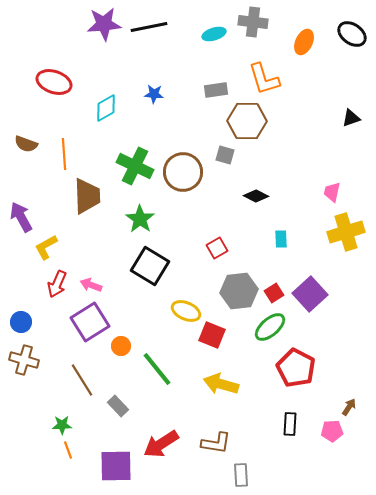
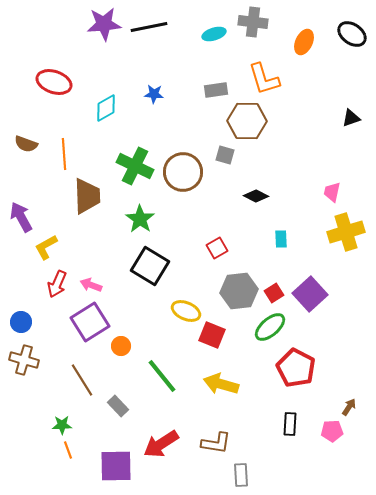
green line at (157, 369): moved 5 px right, 7 px down
